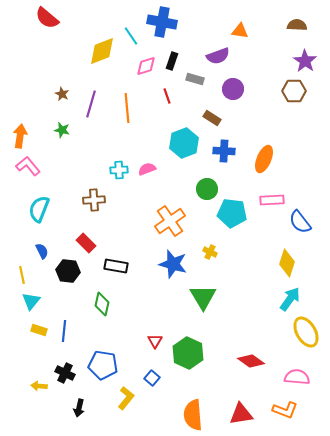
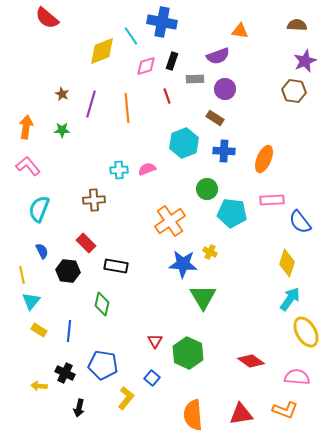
purple star at (305, 61): rotated 15 degrees clockwise
gray rectangle at (195, 79): rotated 18 degrees counterclockwise
purple circle at (233, 89): moved 8 px left
brown hexagon at (294, 91): rotated 10 degrees clockwise
brown rectangle at (212, 118): moved 3 px right
green star at (62, 130): rotated 14 degrees counterclockwise
orange arrow at (20, 136): moved 6 px right, 9 px up
blue star at (173, 264): moved 10 px right; rotated 12 degrees counterclockwise
yellow rectangle at (39, 330): rotated 14 degrees clockwise
blue line at (64, 331): moved 5 px right
